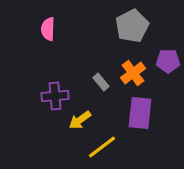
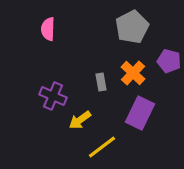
gray pentagon: moved 1 px down
purple pentagon: moved 1 px right; rotated 15 degrees clockwise
orange cross: rotated 10 degrees counterclockwise
gray rectangle: rotated 30 degrees clockwise
purple cross: moved 2 px left; rotated 28 degrees clockwise
purple rectangle: rotated 20 degrees clockwise
